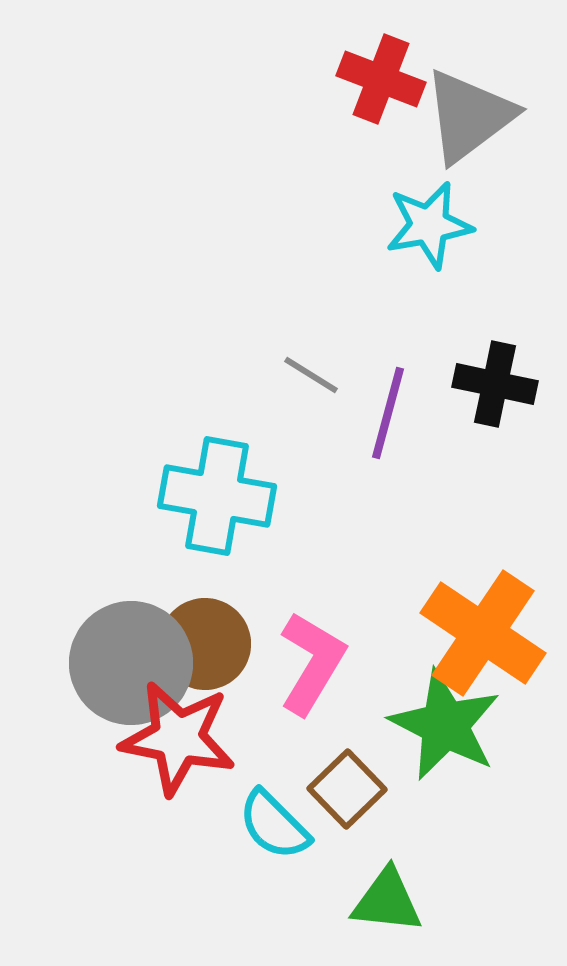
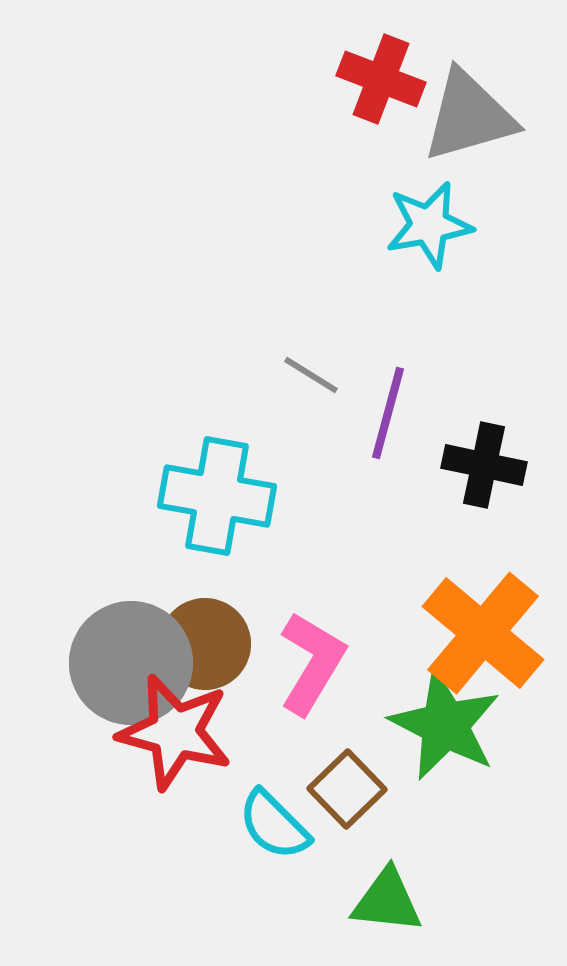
gray triangle: rotated 21 degrees clockwise
black cross: moved 11 px left, 81 px down
orange cross: rotated 6 degrees clockwise
red star: moved 3 px left, 6 px up; rotated 4 degrees clockwise
